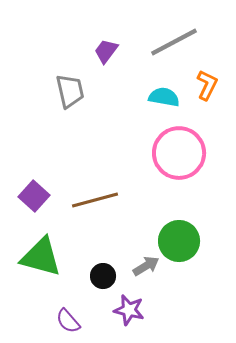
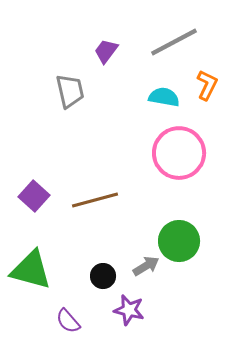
green triangle: moved 10 px left, 13 px down
